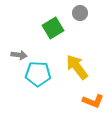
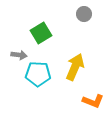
gray circle: moved 4 px right, 1 px down
green square: moved 12 px left, 5 px down
yellow arrow: moved 2 px left; rotated 60 degrees clockwise
